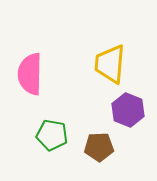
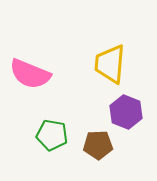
pink semicircle: rotated 69 degrees counterclockwise
purple hexagon: moved 2 px left, 2 px down
brown pentagon: moved 1 px left, 2 px up
